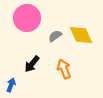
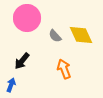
gray semicircle: rotated 96 degrees counterclockwise
black arrow: moved 10 px left, 3 px up
